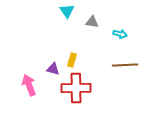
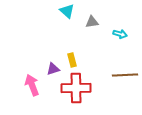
cyan triangle: rotated 14 degrees counterclockwise
gray triangle: rotated 16 degrees counterclockwise
yellow rectangle: rotated 32 degrees counterclockwise
brown line: moved 10 px down
purple triangle: rotated 32 degrees counterclockwise
pink arrow: moved 3 px right
